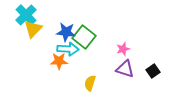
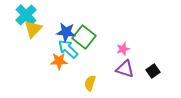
cyan arrow: rotated 140 degrees counterclockwise
